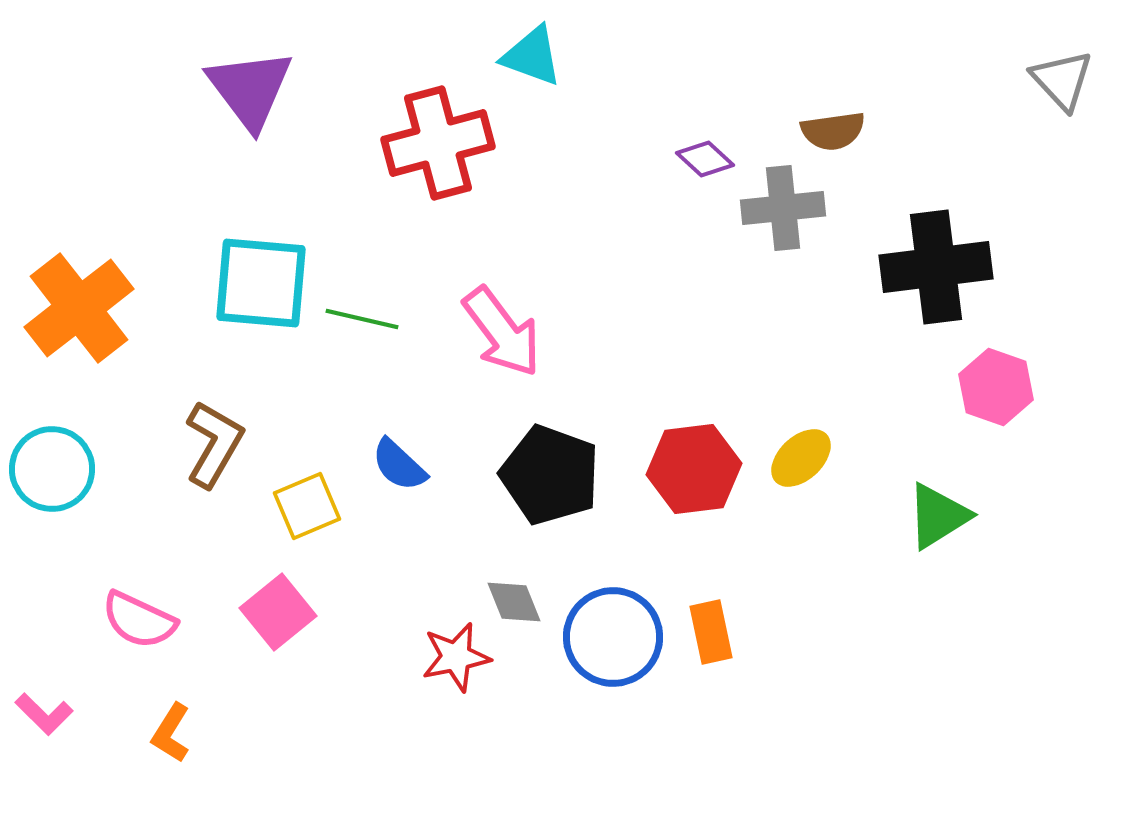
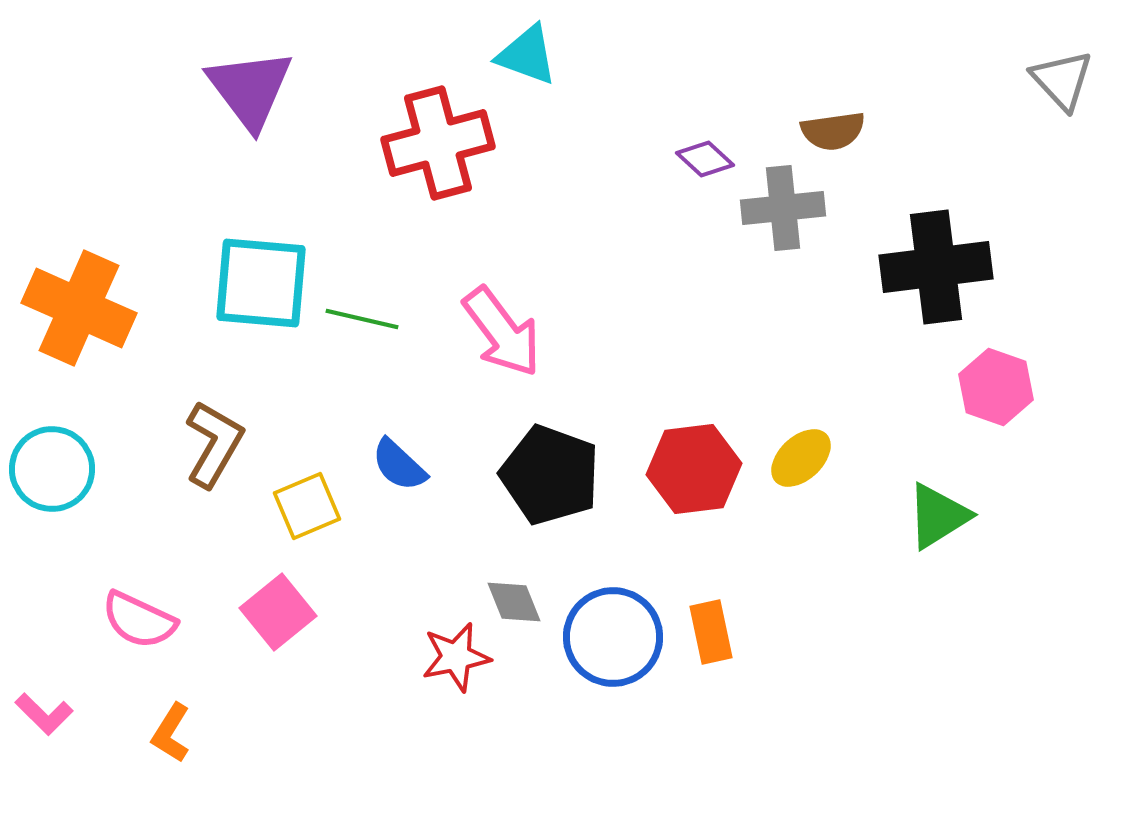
cyan triangle: moved 5 px left, 1 px up
orange cross: rotated 28 degrees counterclockwise
